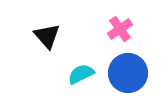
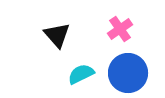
black triangle: moved 10 px right, 1 px up
